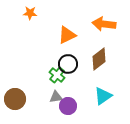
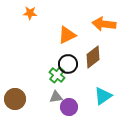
brown diamond: moved 6 px left, 2 px up
purple circle: moved 1 px right, 1 px down
